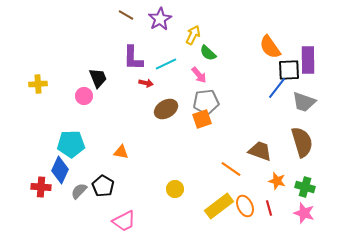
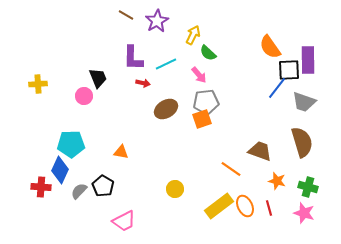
purple star: moved 3 px left, 2 px down
red arrow: moved 3 px left
green cross: moved 3 px right
